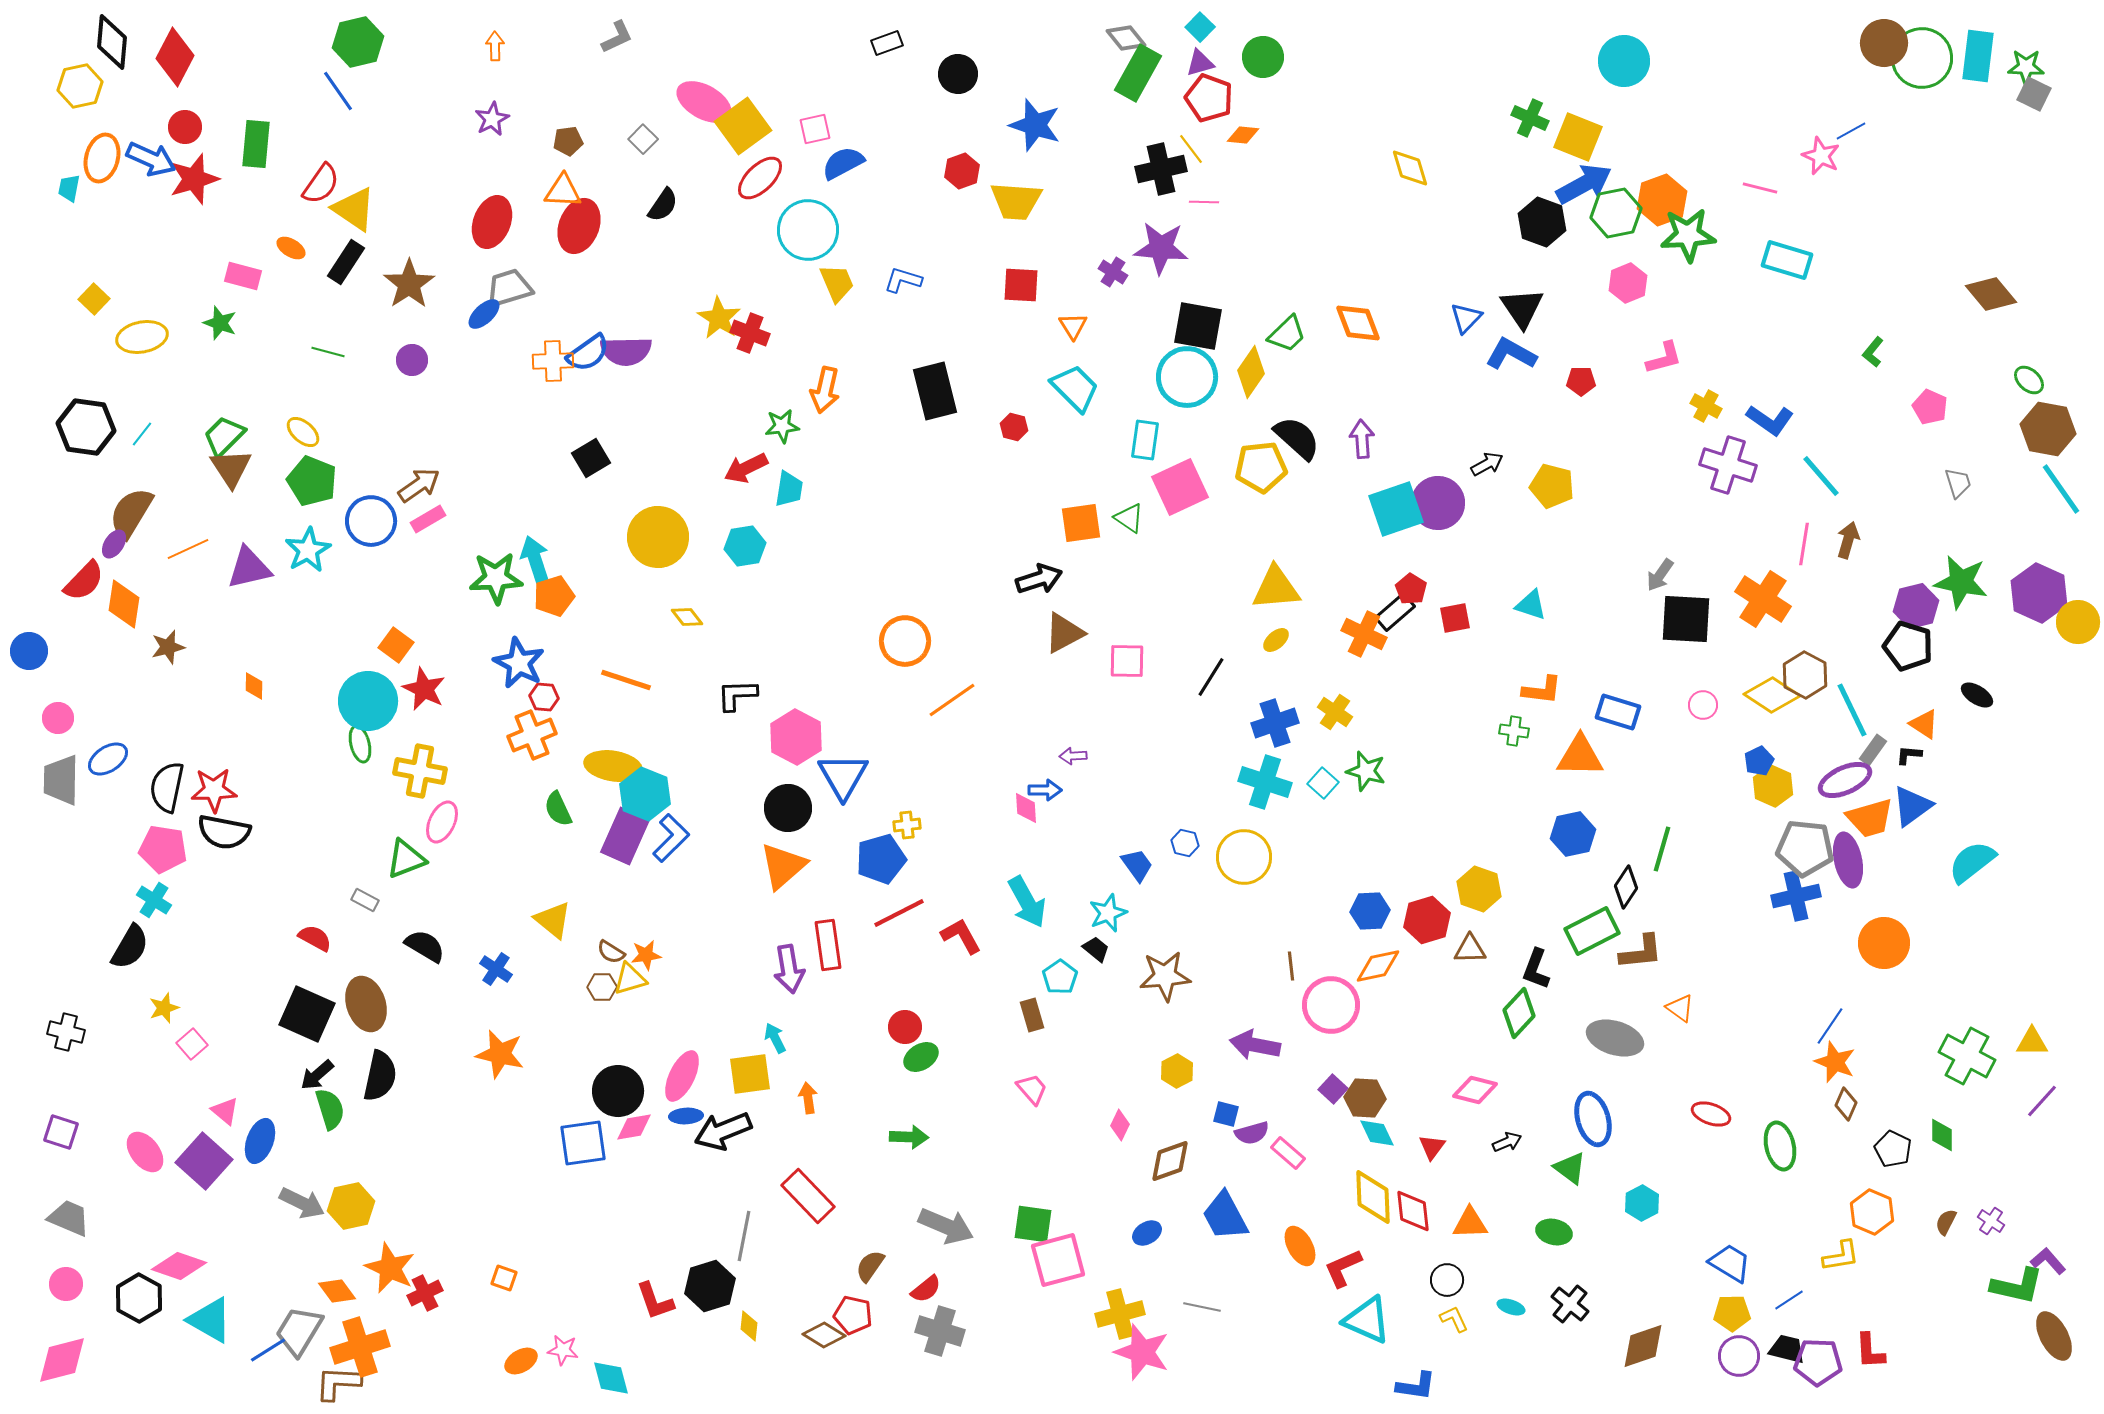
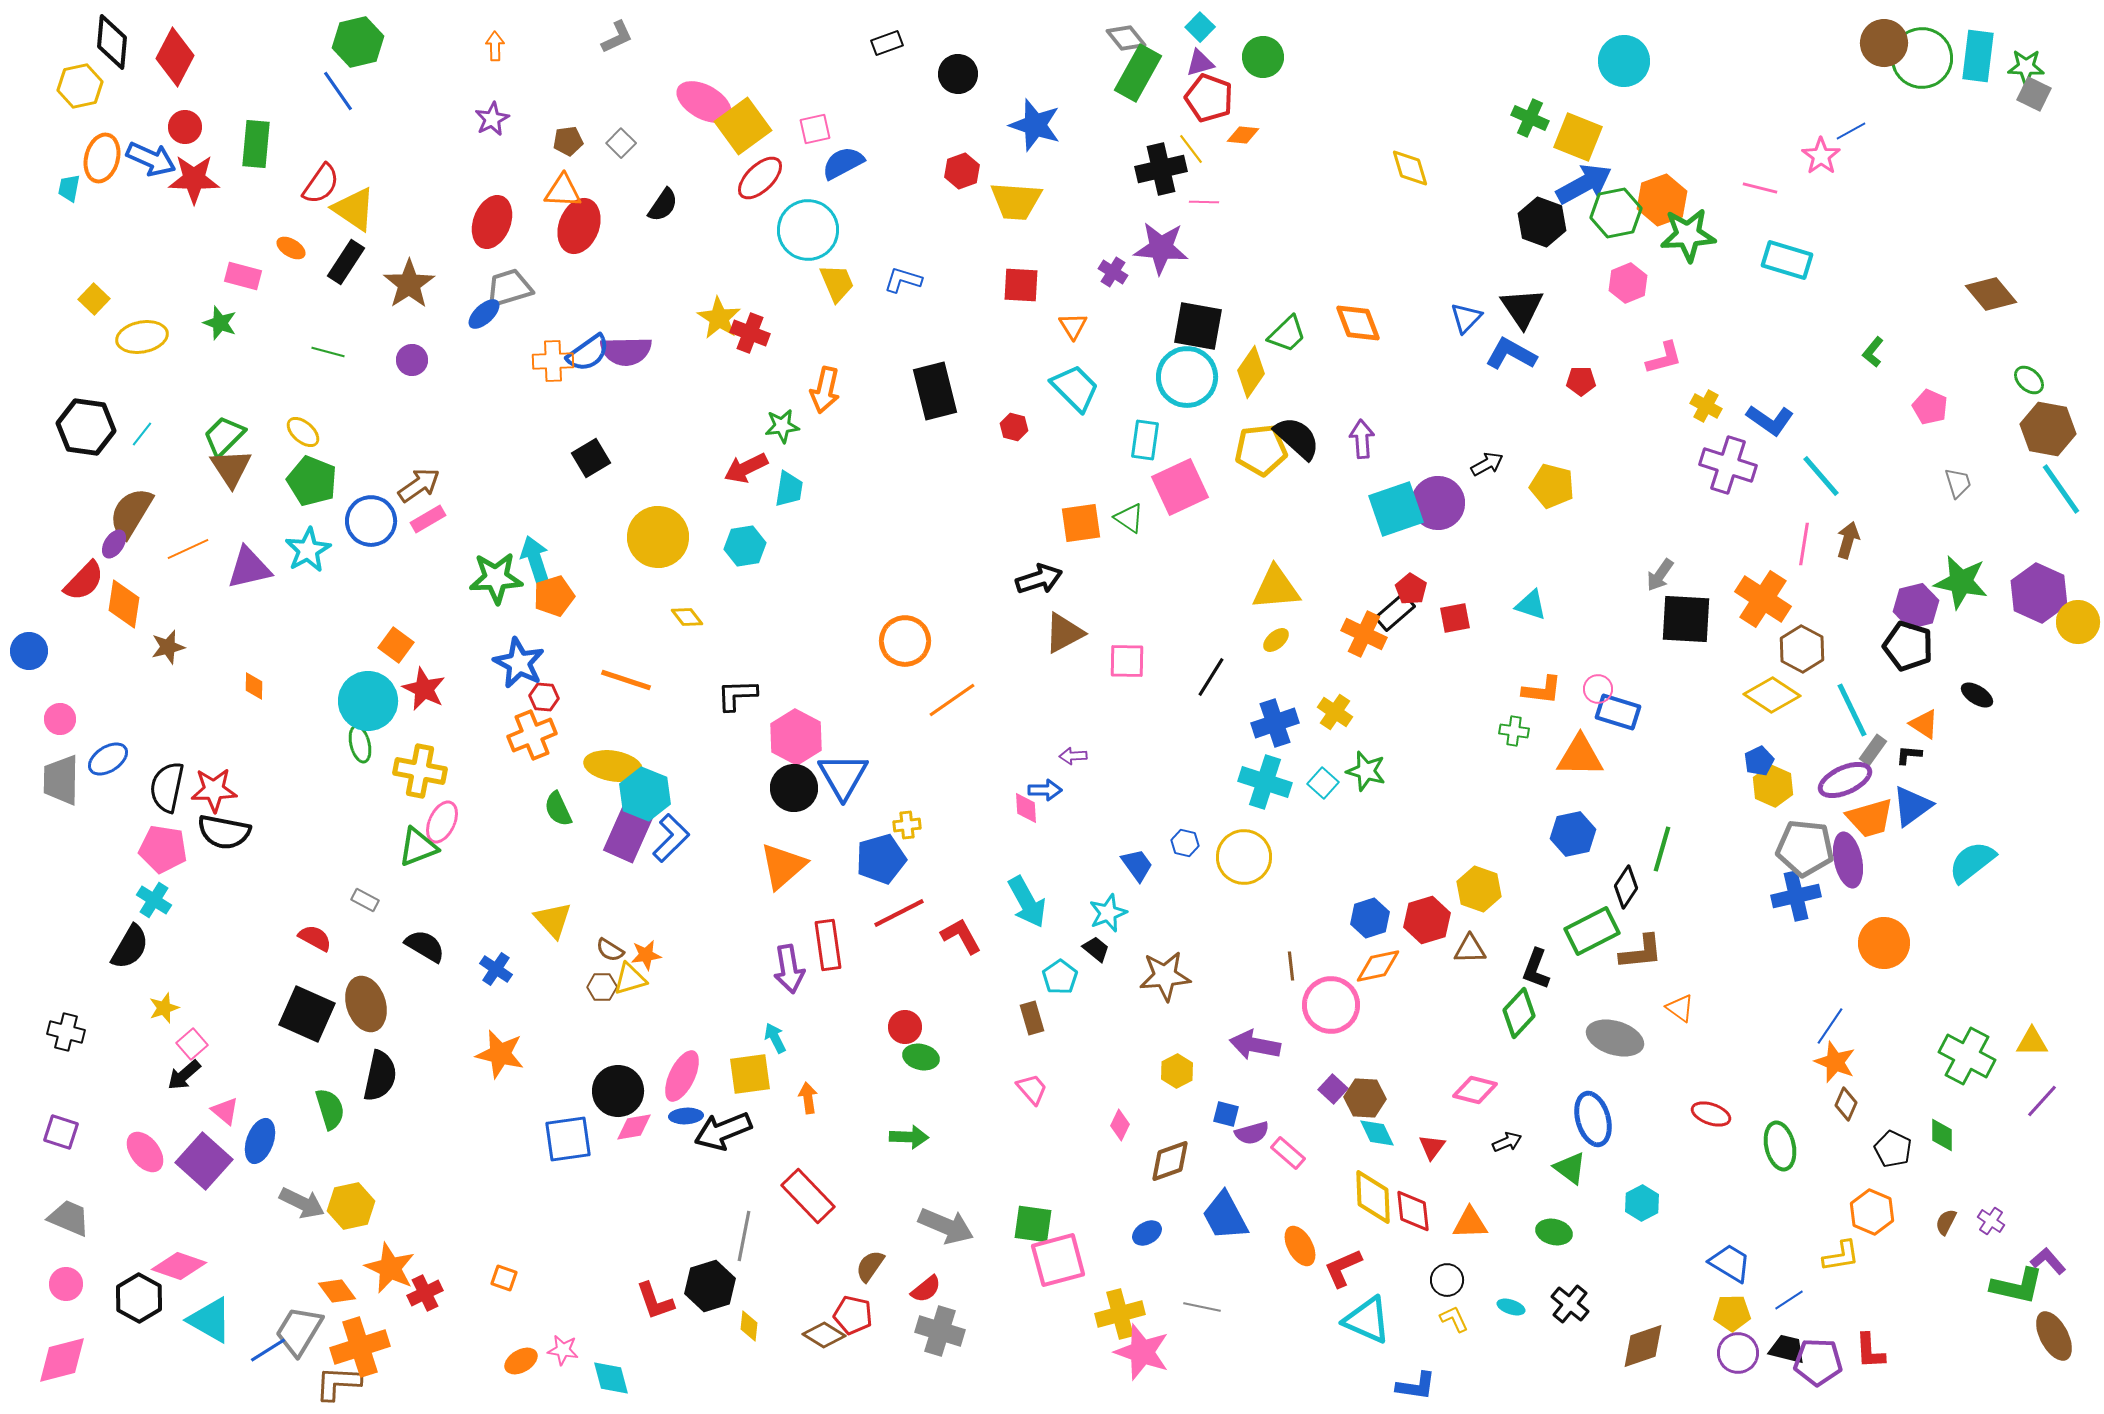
gray square at (643, 139): moved 22 px left, 4 px down
pink star at (1821, 156): rotated 12 degrees clockwise
red star at (194, 179): rotated 18 degrees clockwise
yellow pentagon at (1261, 467): moved 17 px up
brown hexagon at (1805, 675): moved 3 px left, 26 px up
pink circle at (1703, 705): moved 105 px left, 16 px up
pink circle at (58, 718): moved 2 px right, 1 px down
black circle at (788, 808): moved 6 px right, 20 px up
purple rectangle at (625, 836): moved 3 px right, 2 px up
green triangle at (406, 859): moved 12 px right, 12 px up
blue hexagon at (1370, 911): moved 7 px down; rotated 15 degrees counterclockwise
yellow triangle at (553, 920): rotated 9 degrees clockwise
brown semicircle at (611, 952): moved 1 px left, 2 px up
brown rectangle at (1032, 1015): moved 3 px down
green ellipse at (921, 1057): rotated 44 degrees clockwise
black arrow at (317, 1075): moved 133 px left
blue square at (583, 1143): moved 15 px left, 4 px up
purple circle at (1739, 1356): moved 1 px left, 3 px up
